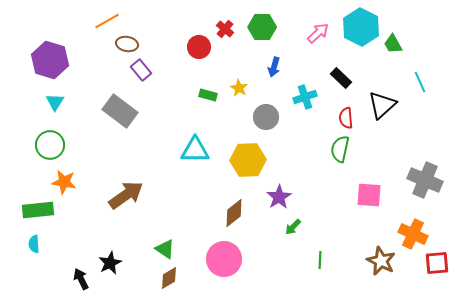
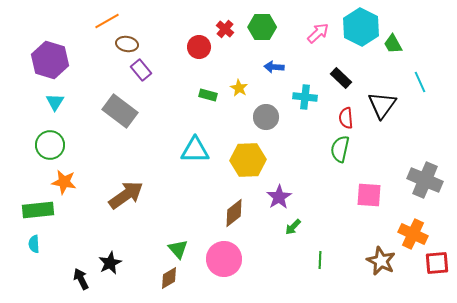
blue arrow at (274, 67): rotated 78 degrees clockwise
cyan cross at (305, 97): rotated 25 degrees clockwise
black triangle at (382, 105): rotated 12 degrees counterclockwise
green triangle at (165, 249): moved 13 px right; rotated 15 degrees clockwise
